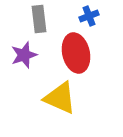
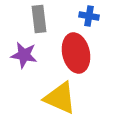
blue cross: rotated 30 degrees clockwise
purple star: rotated 28 degrees clockwise
